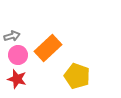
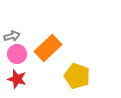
pink circle: moved 1 px left, 1 px up
